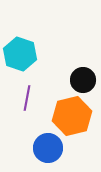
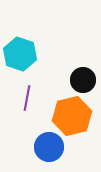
blue circle: moved 1 px right, 1 px up
